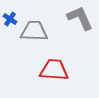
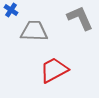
blue cross: moved 1 px right, 9 px up
red trapezoid: rotated 32 degrees counterclockwise
